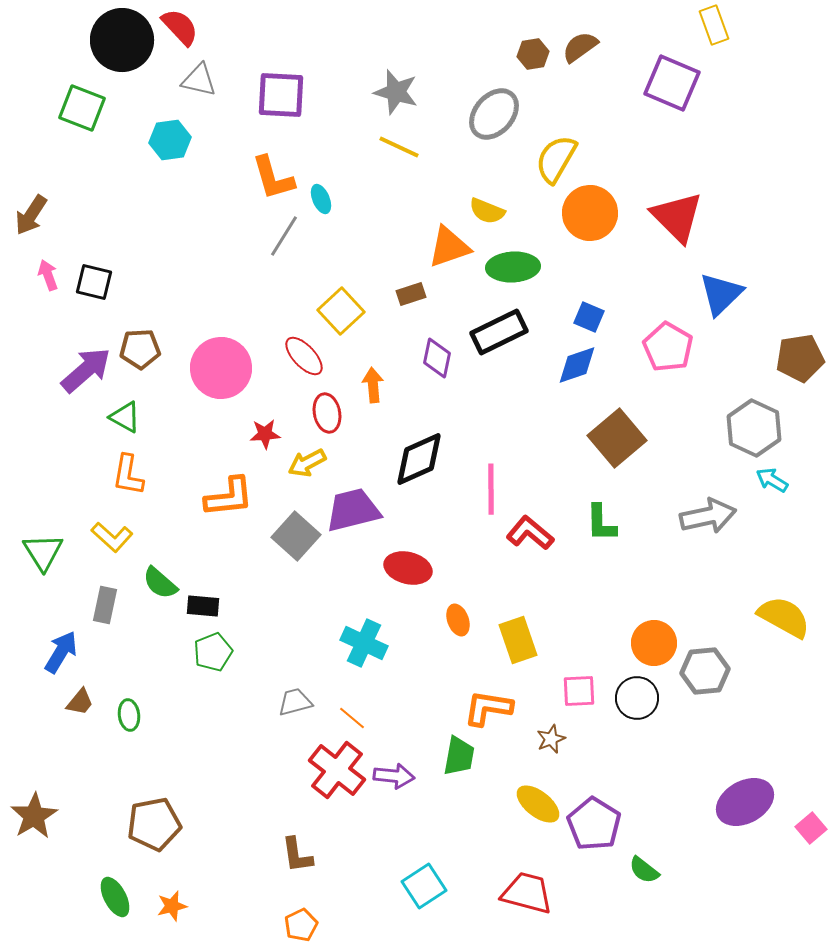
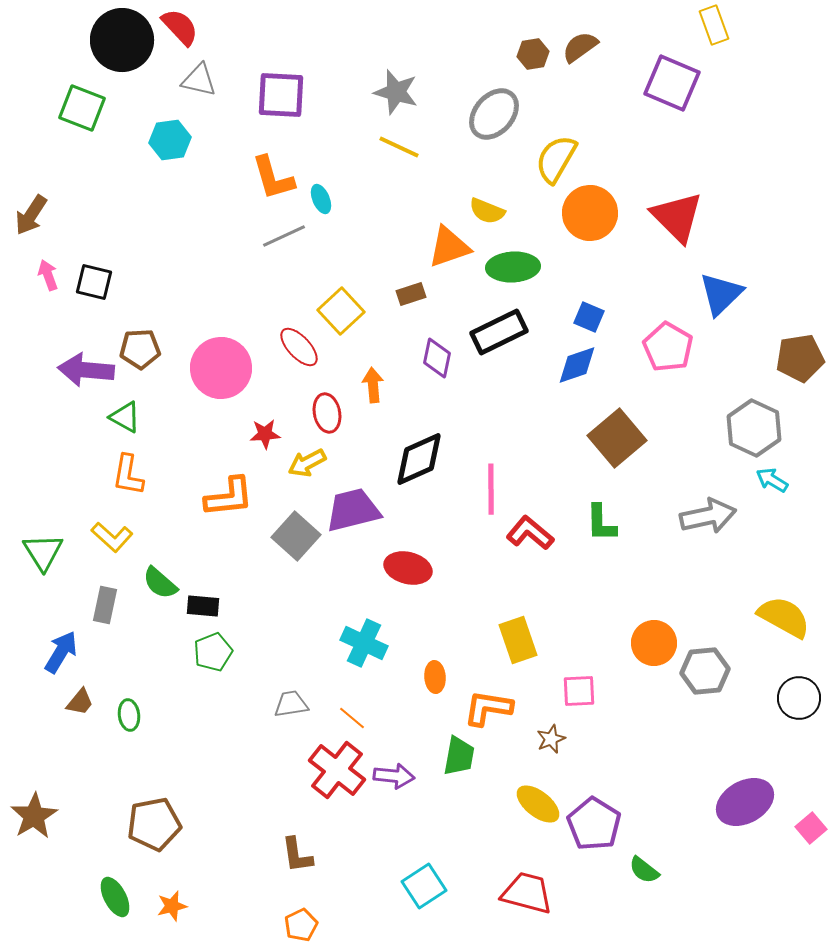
gray line at (284, 236): rotated 33 degrees clockwise
red ellipse at (304, 356): moved 5 px left, 9 px up
purple arrow at (86, 370): rotated 134 degrees counterclockwise
orange ellipse at (458, 620): moved 23 px left, 57 px down; rotated 16 degrees clockwise
black circle at (637, 698): moved 162 px right
gray trapezoid at (295, 702): moved 4 px left, 2 px down; rotated 6 degrees clockwise
